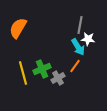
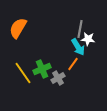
gray line: moved 4 px down
orange line: moved 2 px left, 2 px up
yellow line: rotated 20 degrees counterclockwise
